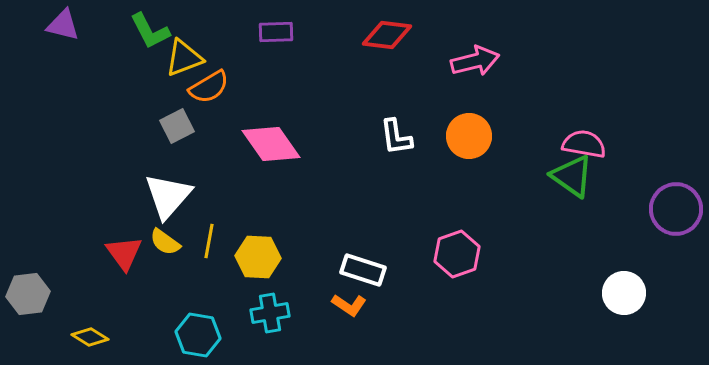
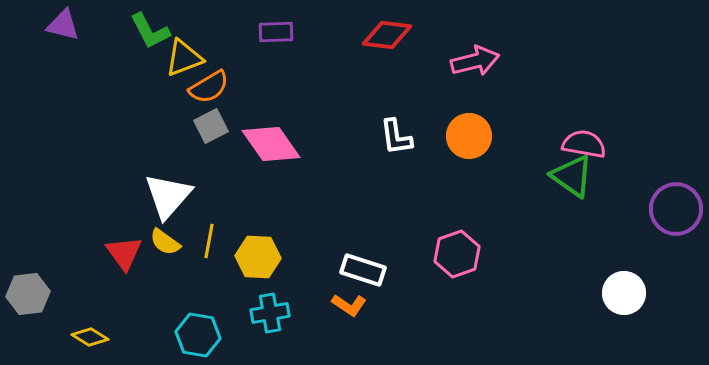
gray square: moved 34 px right
